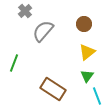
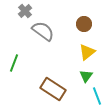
gray semicircle: rotated 85 degrees clockwise
green triangle: moved 1 px left
